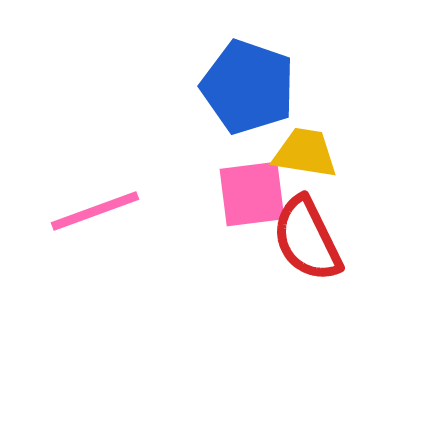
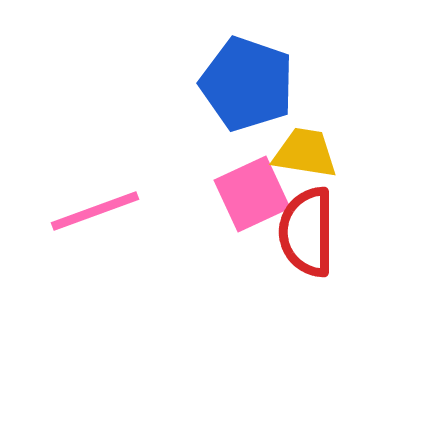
blue pentagon: moved 1 px left, 3 px up
pink square: rotated 18 degrees counterclockwise
red semicircle: moved 7 px up; rotated 26 degrees clockwise
